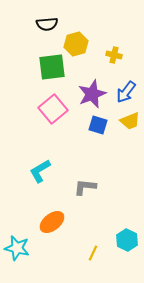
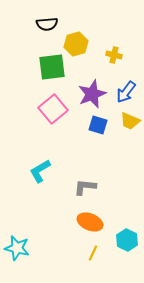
yellow trapezoid: rotated 45 degrees clockwise
orange ellipse: moved 38 px right; rotated 60 degrees clockwise
